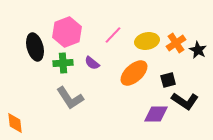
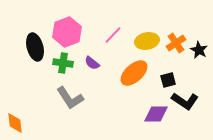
black star: moved 1 px right
green cross: rotated 12 degrees clockwise
